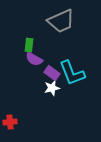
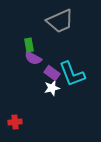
gray trapezoid: moved 1 px left
green rectangle: rotated 16 degrees counterclockwise
purple semicircle: moved 1 px left, 1 px up
cyan L-shape: moved 1 px down
red cross: moved 5 px right
